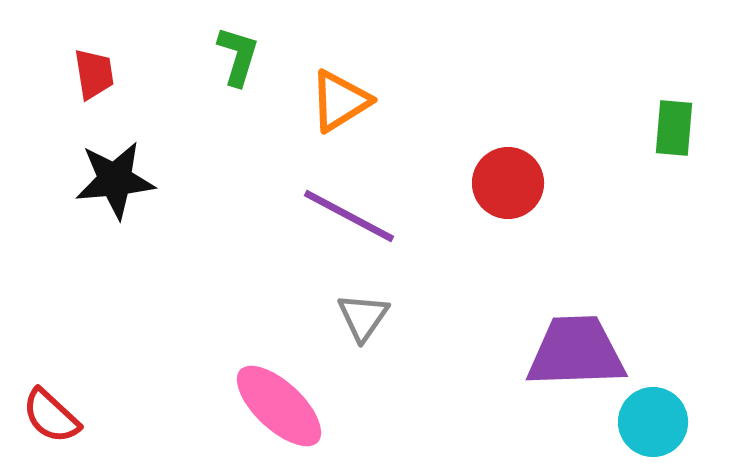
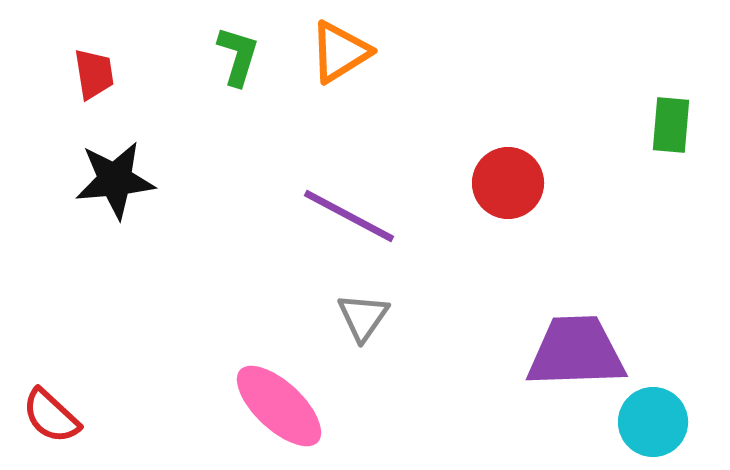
orange triangle: moved 49 px up
green rectangle: moved 3 px left, 3 px up
